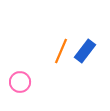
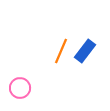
pink circle: moved 6 px down
